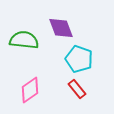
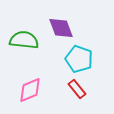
pink diamond: rotated 12 degrees clockwise
